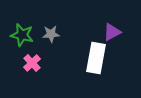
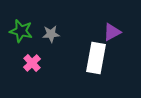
green star: moved 1 px left, 4 px up
